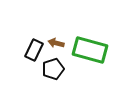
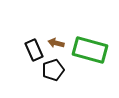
black rectangle: rotated 50 degrees counterclockwise
black pentagon: moved 1 px down
